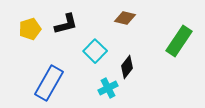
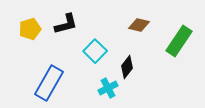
brown diamond: moved 14 px right, 7 px down
